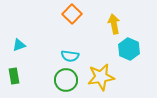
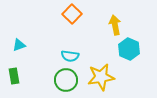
yellow arrow: moved 1 px right, 1 px down
